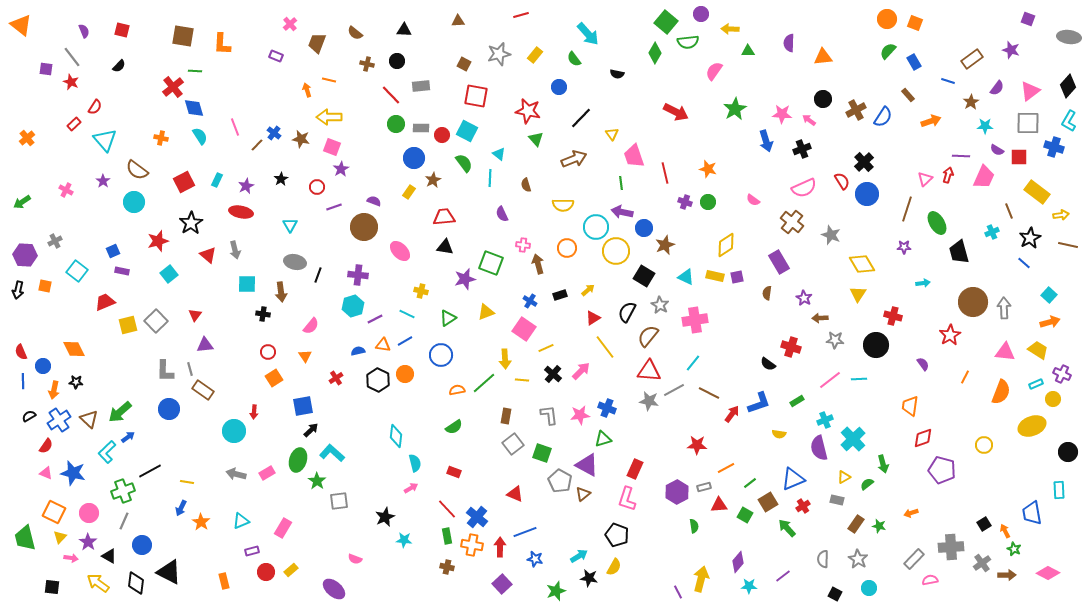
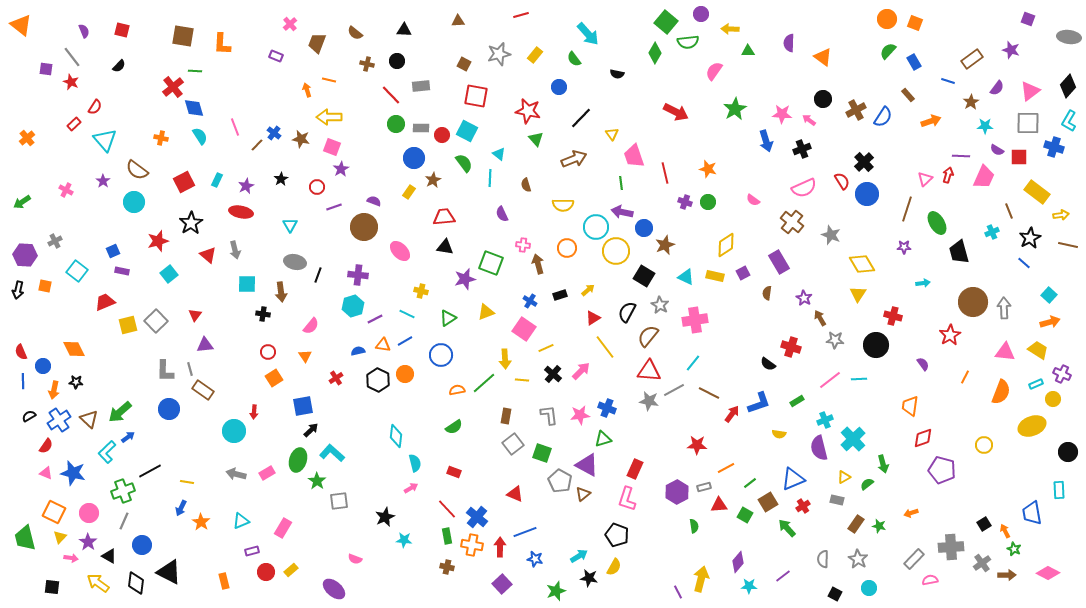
orange triangle at (823, 57): rotated 42 degrees clockwise
purple square at (737, 277): moved 6 px right, 4 px up; rotated 16 degrees counterclockwise
brown arrow at (820, 318): rotated 63 degrees clockwise
